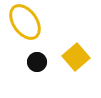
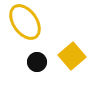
yellow square: moved 4 px left, 1 px up
